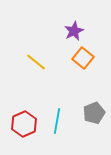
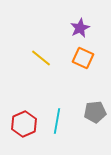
purple star: moved 6 px right, 3 px up
orange square: rotated 15 degrees counterclockwise
yellow line: moved 5 px right, 4 px up
gray pentagon: moved 1 px right, 1 px up; rotated 15 degrees clockwise
